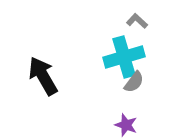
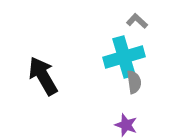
gray semicircle: rotated 45 degrees counterclockwise
